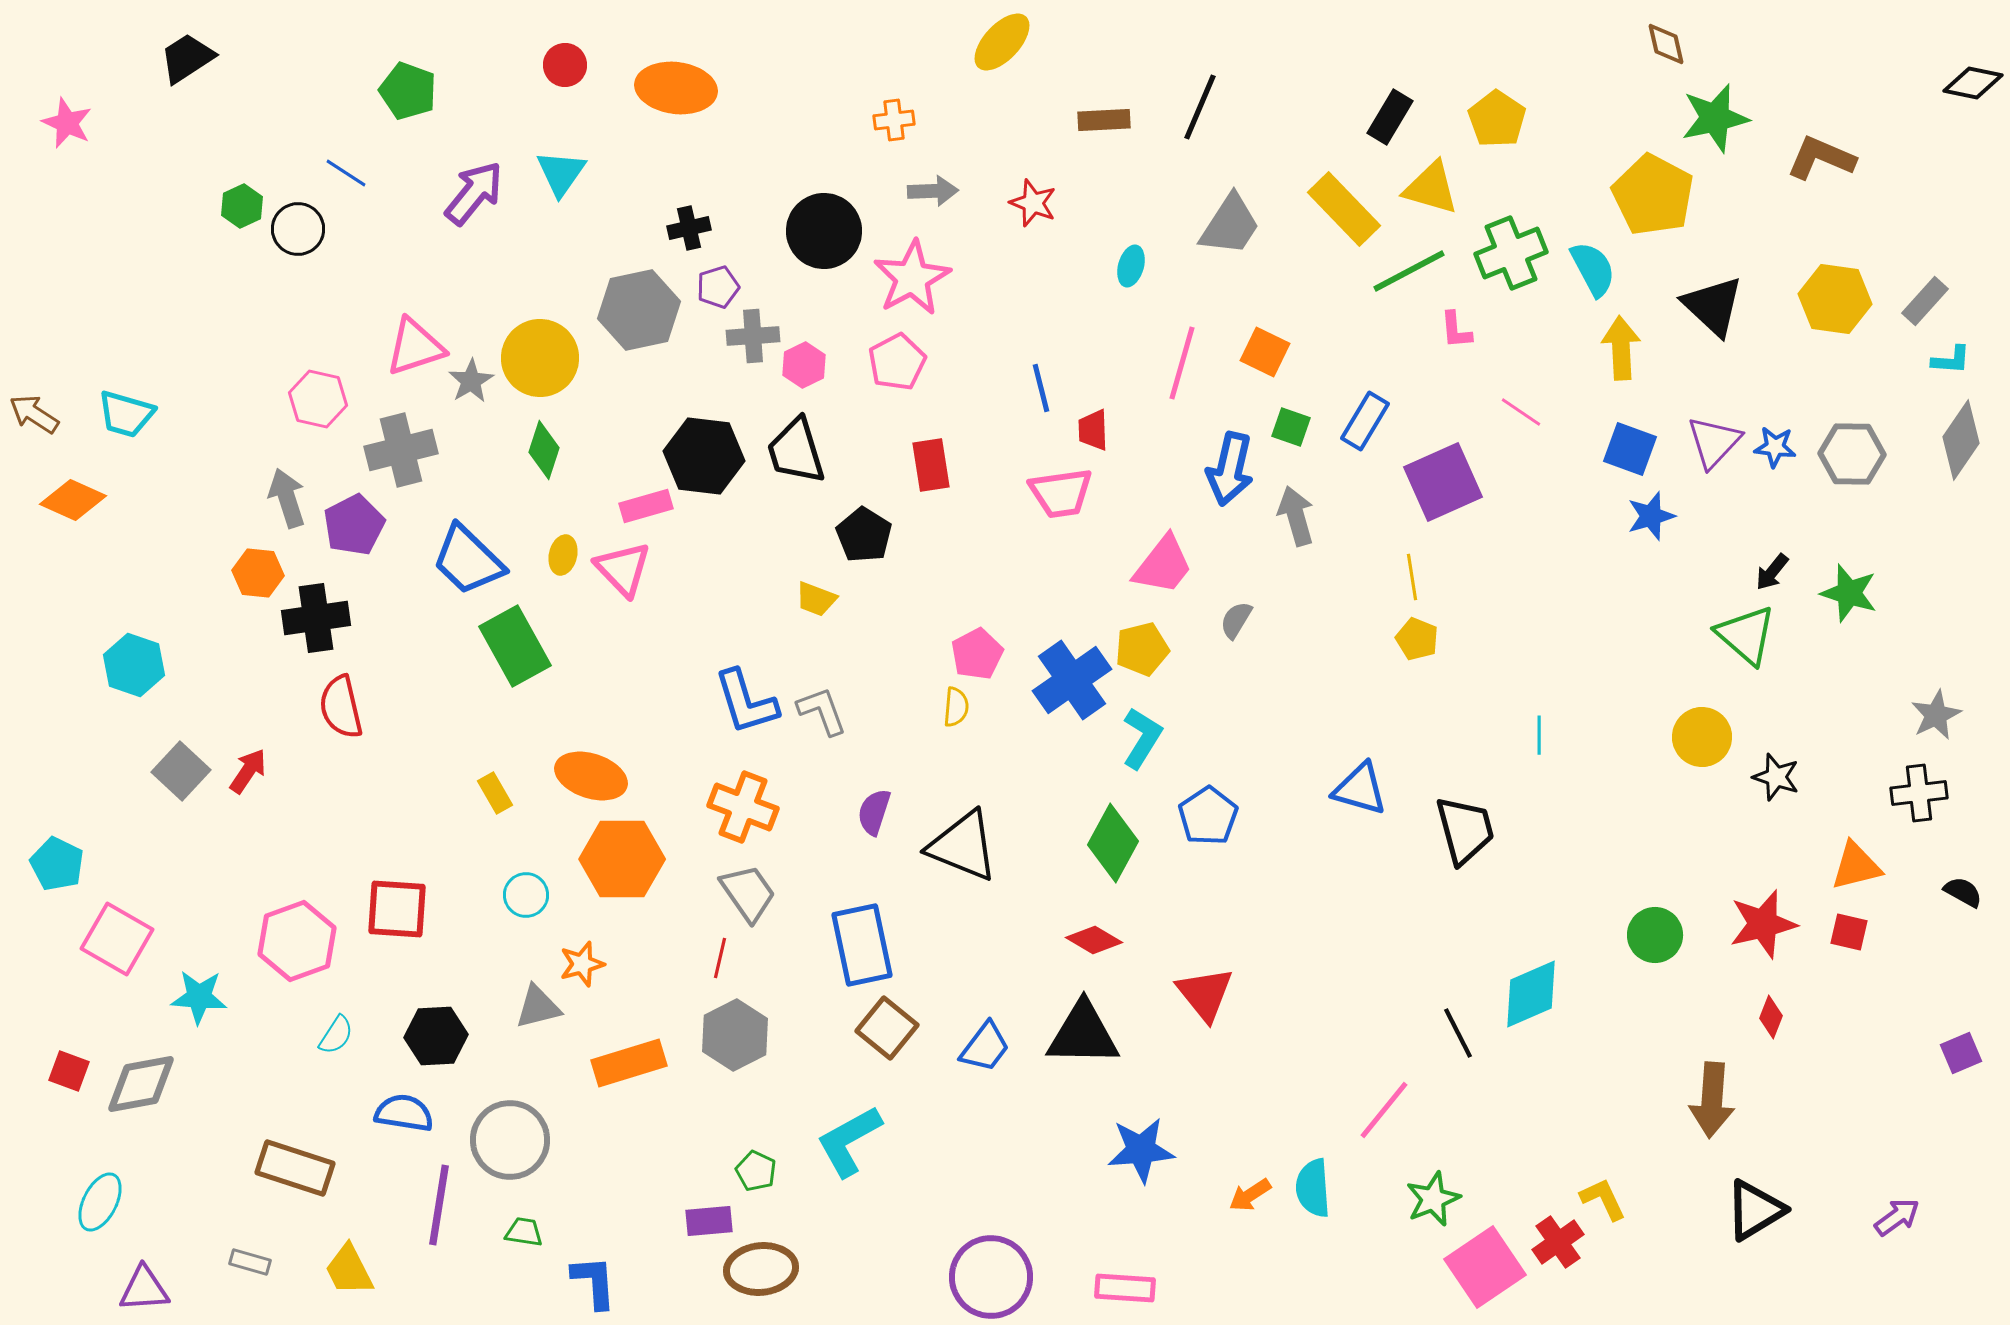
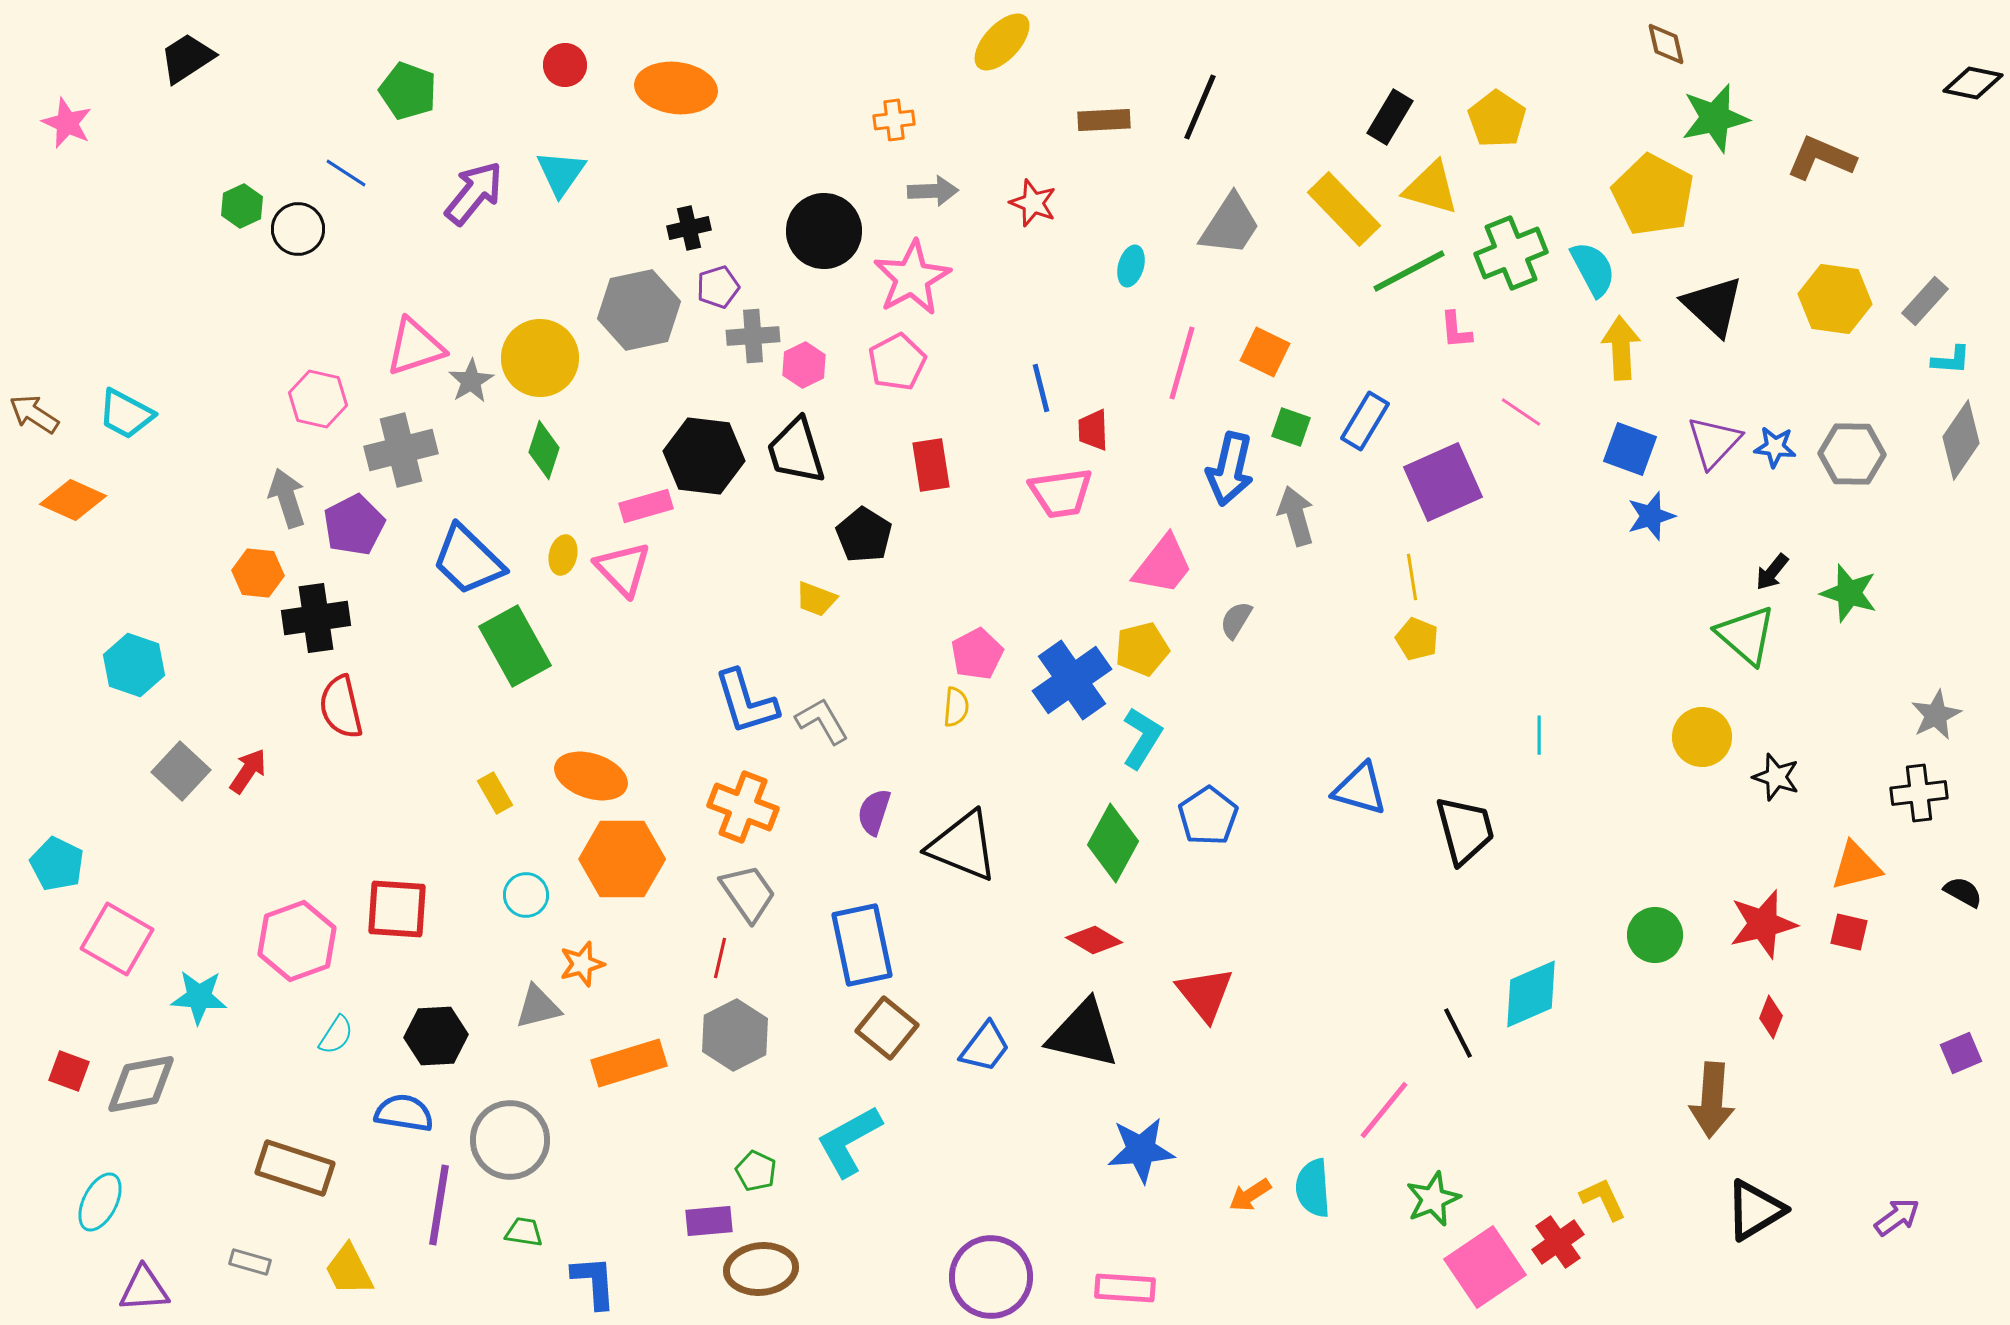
cyan trapezoid at (126, 414): rotated 12 degrees clockwise
gray L-shape at (822, 711): moved 10 px down; rotated 10 degrees counterclockwise
black triangle at (1083, 1034): rotated 12 degrees clockwise
